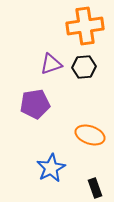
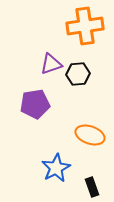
black hexagon: moved 6 px left, 7 px down
blue star: moved 5 px right
black rectangle: moved 3 px left, 1 px up
